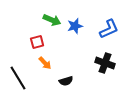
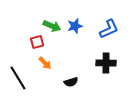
green arrow: moved 6 px down
black cross: moved 1 px right; rotated 18 degrees counterclockwise
black semicircle: moved 5 px right, 1 px down
